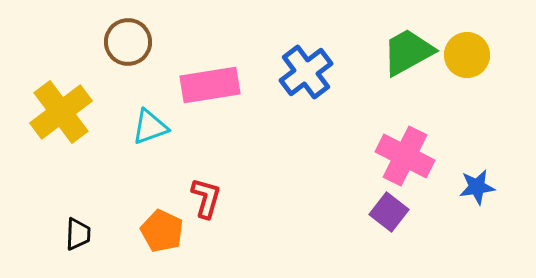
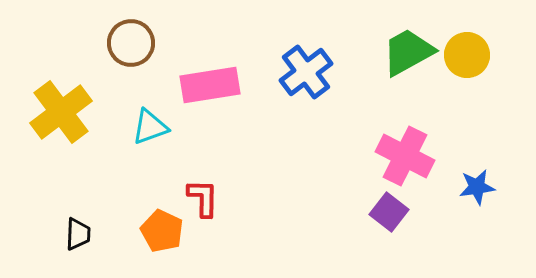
brown circle: moved 3 px right, 1 px down
red L-shape: moved 3 px left; rotated 15 degrees counterclockwise
